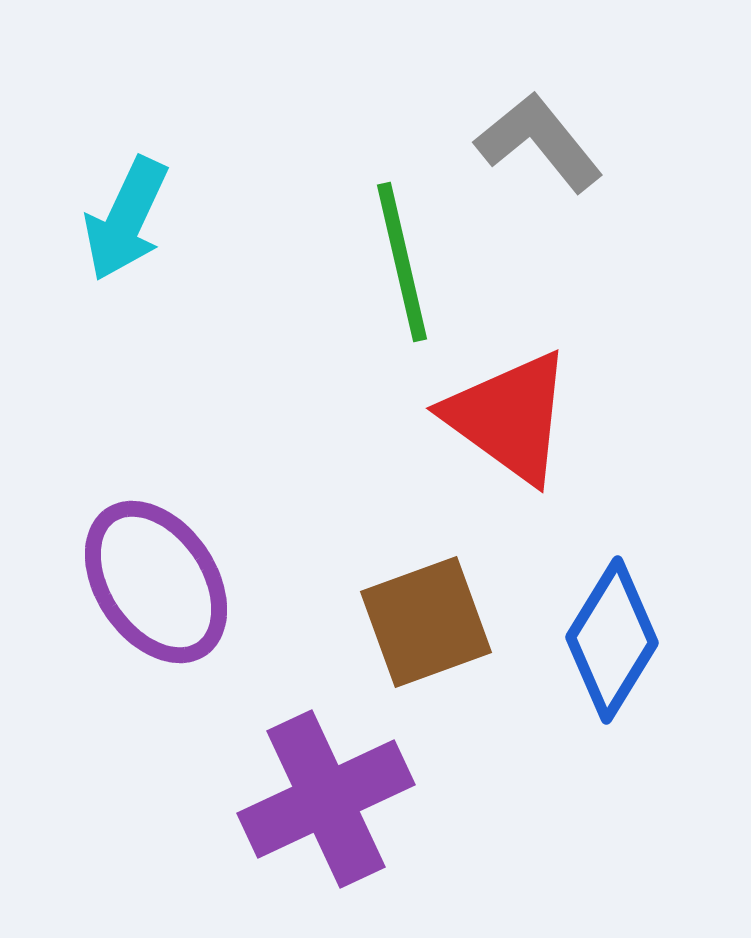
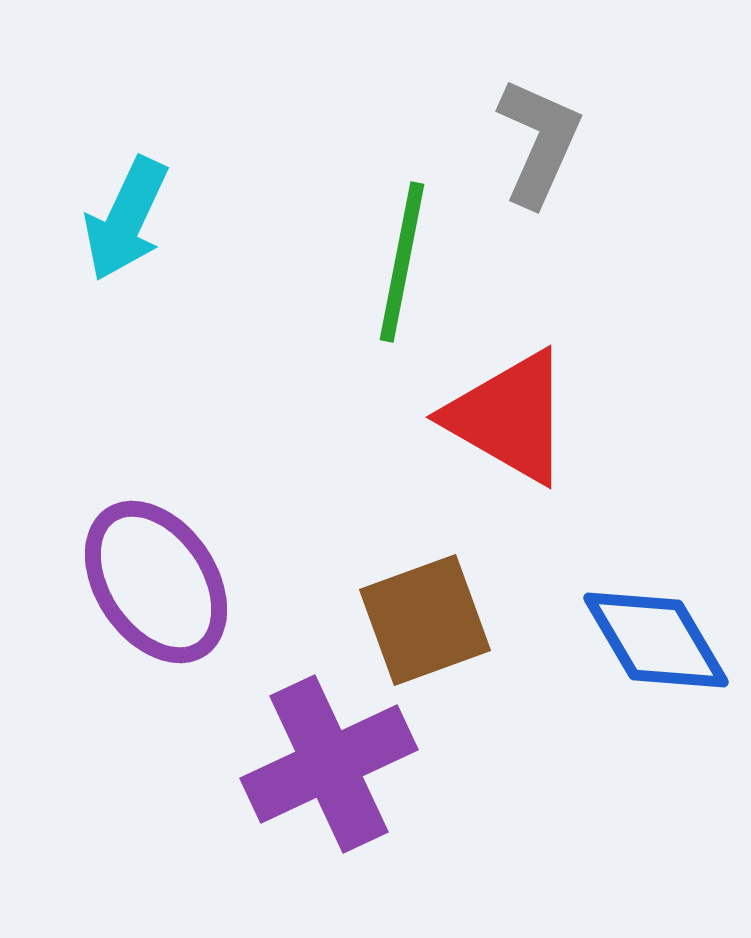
gray L-shape: rotated 63 degrees clockwise
green line: rotated 24 degrees clockwise
red triangle: rotated 6 degrees counterclockwise
brown square: moved 1 px left, 2 px up
blue diamond: moved 44 px right; rotated 62 degrees counterclockwise
purple cross: moved 3 px right, 35 px up
